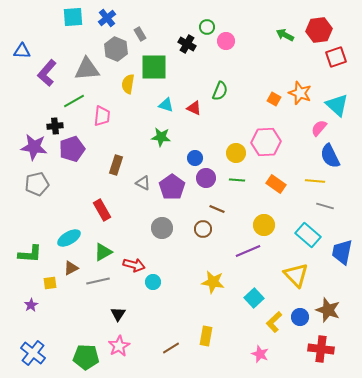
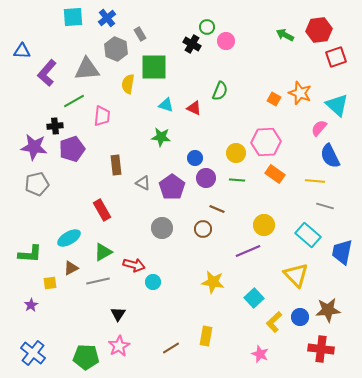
black cross at (187, 44): moved 5 px right
brown rectangle at (116, 165): rotated 24 degrees counterclockwise
orange rectangle at (276, 184): moved 1 px left, 10 px up
brown star at (328, 310): rotated 25 degrees counterclockwise
